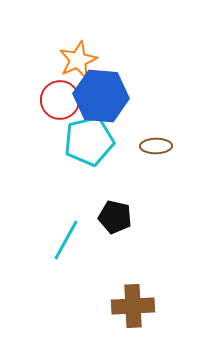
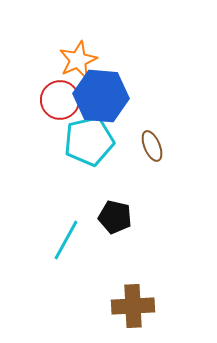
brown ellipse: moved 4 px left; rotated 68 degrees clockwise
